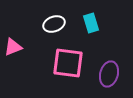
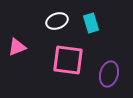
white ellipse: moved 3 px right, 3 px up
pink triangle: moved 4 px right
pink square: moved 3 px up
